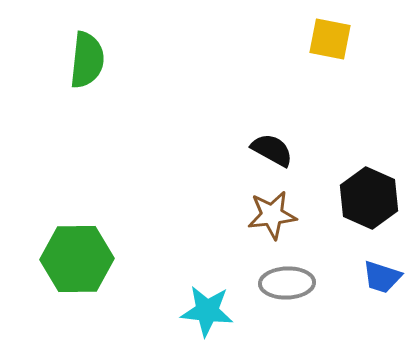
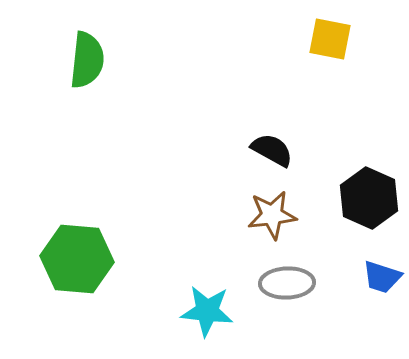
green hexagon: rotated 6 degrees clockwise
